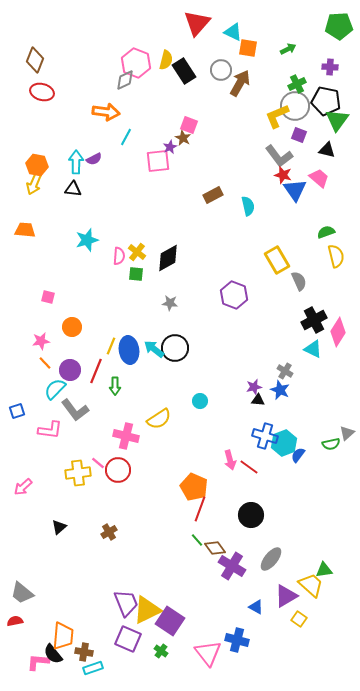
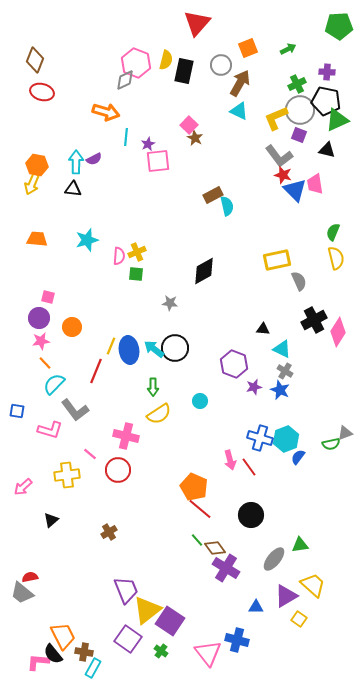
cyan triangle at (233, 32): moved 6 px right, 79 px down
orange square at (248, 48): rotated 30 degrees counterclockwise
purple cross at (330, 67): moved 3 px left, 5 px down
gray circle at (221, 70): moved 5 px up
black rectangle at (184, 71): rotated 45 degrees clockwise
gray circle at (295, 106): moved 5 px right, 4 px down
orange arrow at (106, 112): rotated 8 degrees clockwise
yellow L-shape at (277, 116): moved 1 px left, 2 px down
green triangle at (337, 120): rotated 30 degrees clockwise
pink square at (189, 125): rotated 24 degrees clockwise
cyan line at (126, 137): rotated 24 degrees counterclockwise
brown star at (183, 138): moved 12 px right
purple star at (170, 147): moved 22 px left, 3 px up
pink trapezoid at (319, 178): moved 4 px left, 6 px down; rotated 140 degrees counterclockwise
yellow arrow at (34, 184): moved 2 px left
blue triangle at (295, 190): rotated 10 degrees counterclockwise
cyan semicircle at (248, 206): moved 21 px left
orange trapezoid at (25, 230): moved 12 px right, 9 px down
green semicircle at (326, 232): moved 7 px right; rotated 48 degrees counterclockwise
yellow cross at (137, 252): rotated 30 degrees clockwise
yellow semicircle at (336, 256): moved 2 px down
black diamond at (168, 258): moved 36 px right, 13 px down
yellow rectangle at (277, 260): rotated 72 degrees counterclockwise
purple hexagon at (234, 295): moved 69 px down
cyan triangle at (313, 349): moved 31 px left
purple circle at (70, 370): moved 31 px left, 52 px up
green arrow at (115, 386): moved 38 px right, 1 px down
cyan semicircle at (55, 389): moved 1 px left, 5 px up
black triangle at (258, 400): moved 5 px right, 71 px up
blue square at (17, 411): rotated 28 degrees clockwise
yellow semicircle at (159, 419): moved 5 px up
pink L-shape at (50, 430): rotated 10 degrees clockwise
gray triangle at (347, 433): moved 2 px left; rotated 21 degrees clockwise
blue cross at (265, 436): moved 5 px left, 2 px down
cyan hexagon at (284, 443): moved 2 px right, 4 px up
blue semicircle at (298, 455): moved 2 px down
pink line at (98, 463): moved 8 px left, 9 px up
red line at (249, 467): rotated 18 degrees clockwise
yellow cross at (78, 473): moved 11 px left, 2 px down
red line at (200, 509): rotated 70 degrees counterclockwise
black triangle at (59, 527): moved 8 px left, 7 px up
gray ellipse at (271, 559): moved 3 px right
purple cross at (232, 566): moved 6 px left, 2 px down
green triangle at (324, 570): moved 24 px left, 25 px up
yellow trapezoid at (311, 585): moved 2 px right
purple trapezoid at (126, 603): moved 13 px up
blue triangle at (256, 607): rotated 28 degrees counterclockwise
yellow triangle at (147, 610): rotated 12 degrees counterclockwise
red semicircle at (15, 621): moved 15 px right, 44 px up
orange trapezoid at (63, 636): rotated 32 degrees counterclockwise
purple square at (128, 639): rotated 12 degrees clockwise
cyan rectangle at (93, 668): rotated 42 degrees counterclockwise
